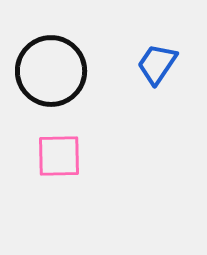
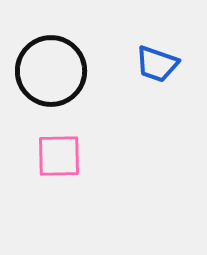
blue trapezoid: rotated 105 degrees counterclockwise
